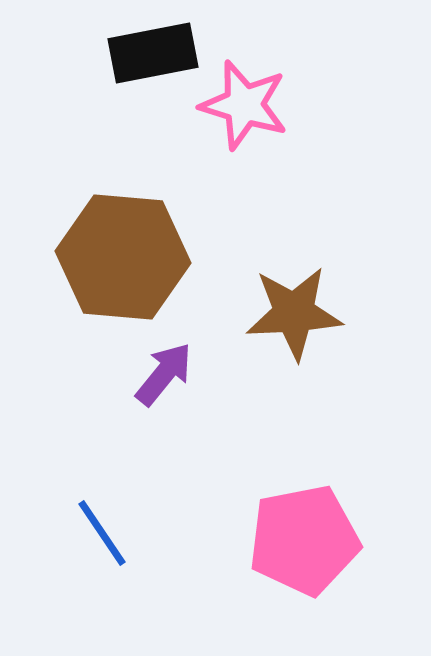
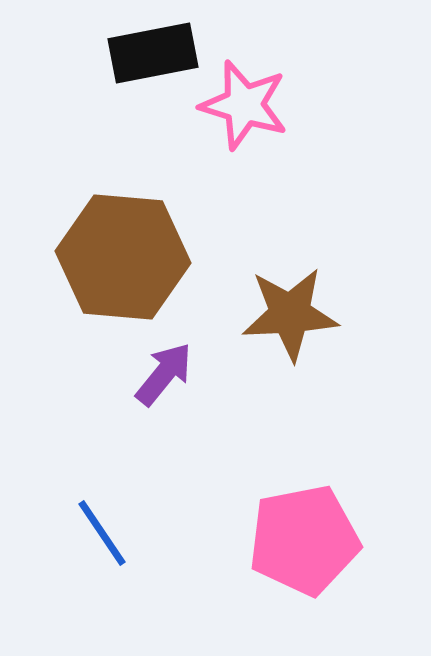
brown star: moved 4 px left, 1 px down
